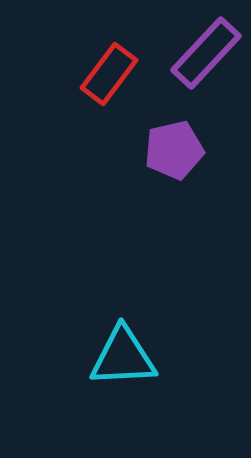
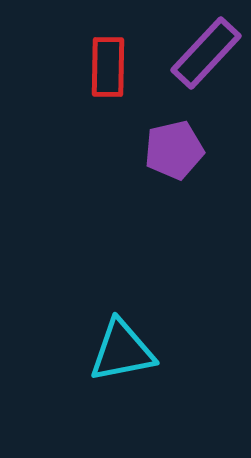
red rectangle: moved 1 px left, 7 px up; rotated 36 degrees counterclockwise
cyan triangle: moved 1 px left, 6 px up; rotated 8 degrees counterclockwise
